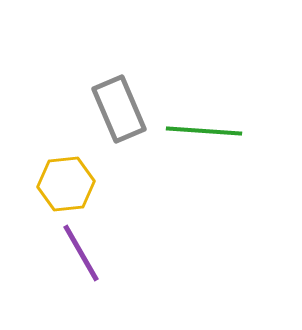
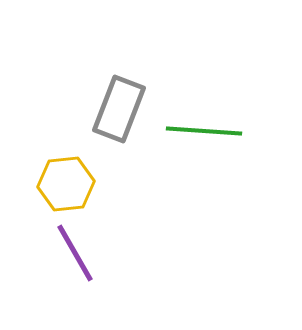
gray rectangle: rotated 44 degrees clockwise
purple line: moved 6 px left
